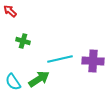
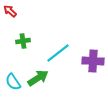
green cross: rotated 24 degrees counterclockwise
cyan line: moved 2 px left, 6 px up; rotated 25 degrees counterclockwise
green arrow: moved 1 px left, 1 px up
